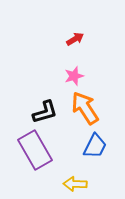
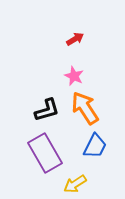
pink star: rotated 30 degrees counterclockwise
black L-shape: moved 2 px right, 2 px up
purple rectangle: moved 10 px right, 3 px down
yellow arrow: rotated 35 degrees counterclockwise
